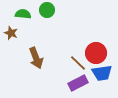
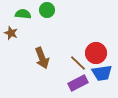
brown arrow: moved 6 px right
